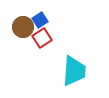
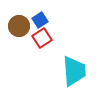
brown circle: moved 4 px left, 1 px up
cyan trapezoid: rotated 8 degrees counterclockwise
